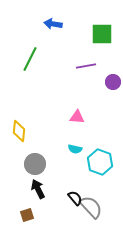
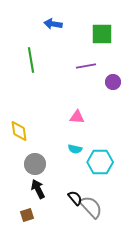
green line: moved 1 px right, 1 px down; rotated 35 degrees counterclockwise
yellow diamond: rotated 15 degrees counterclockwise
cyan hexagon: rotated 20 degrees counterclockwise
